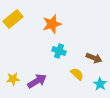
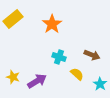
orange star: rotated 18 degrees counterclockwise
cyan cross: moved 6 px down
brown arrow: moved 2 px left, 3 px up
yellow star: moved 2 px up; rotated 24 degrees clockwise
